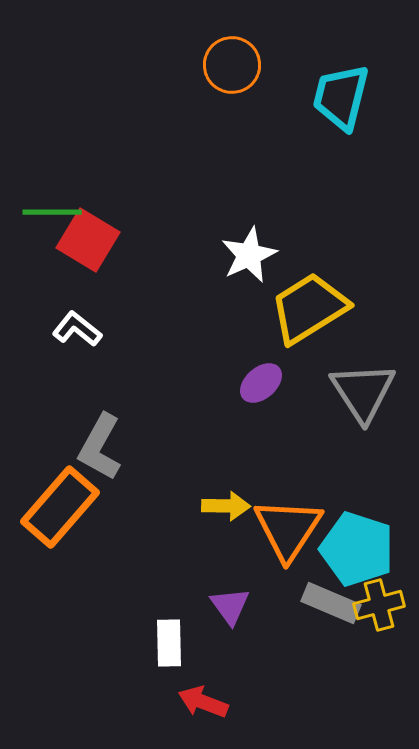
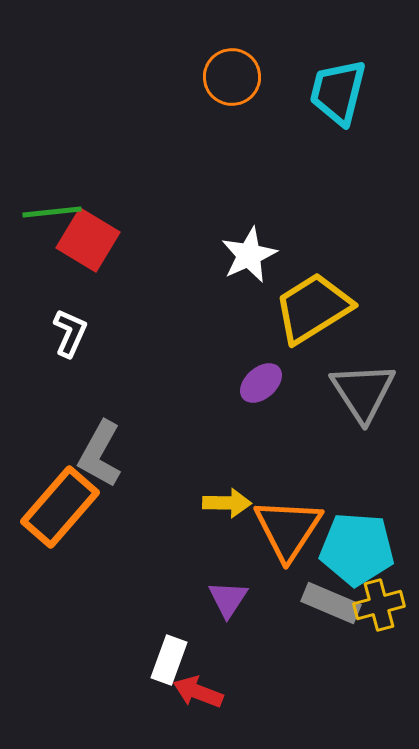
orange circle: moved 12 px down
cyan trapezoid: moved 3 px left, 5 px up
green line: rotated 6 degrees counterclockwise
yellow trapezoid: moved 4 px right
white L-shape: moved 7 px left, 4 px down; rotated 75 degrees clockwise
gray L-shape: moved 7 px down
yellow arrow: moved 1 px right, 3 px up
cyan pentagon: rotated 14 degrees counterclockwise
purple triangle: moved 2 px left, 7 px up; rotated 9 degrees clockwise
white rectangle: moved 17 px down; rotated 21 degrees clockwise
red arrow: moved 5 px left, 10 px up
